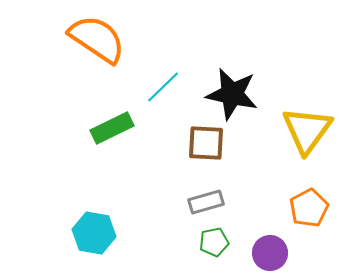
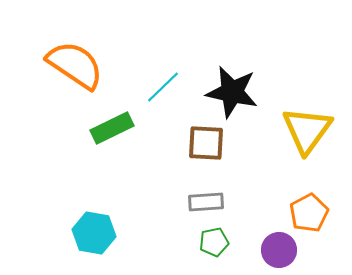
orange semicircle: moved 22 px left, 26 px down
black star: moved 2 px up
gray rectangle: rotated 12 degrees clockwise
orange pentagon: moved 5 px down
purple circle: moved 9 px right, 3 px up
